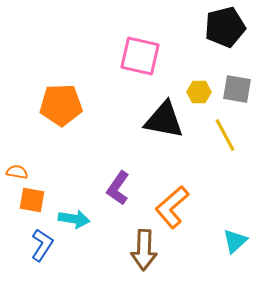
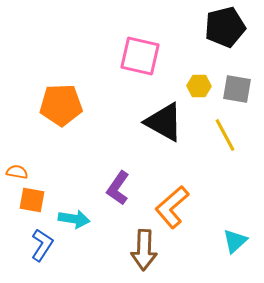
yellow hexagon: moved 6 px up
black triangle: moved 2 px down; rotated 18 degrees clockwise
